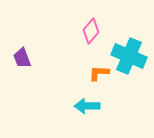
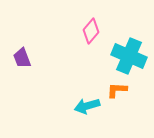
orange L-shape: moved 18 px right, 17 px down
cyan arrow: rotated 15 degrees counterclockwise
